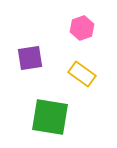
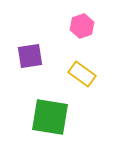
pink hexagon: moved 2 px up
purple square: moved 2 px up
